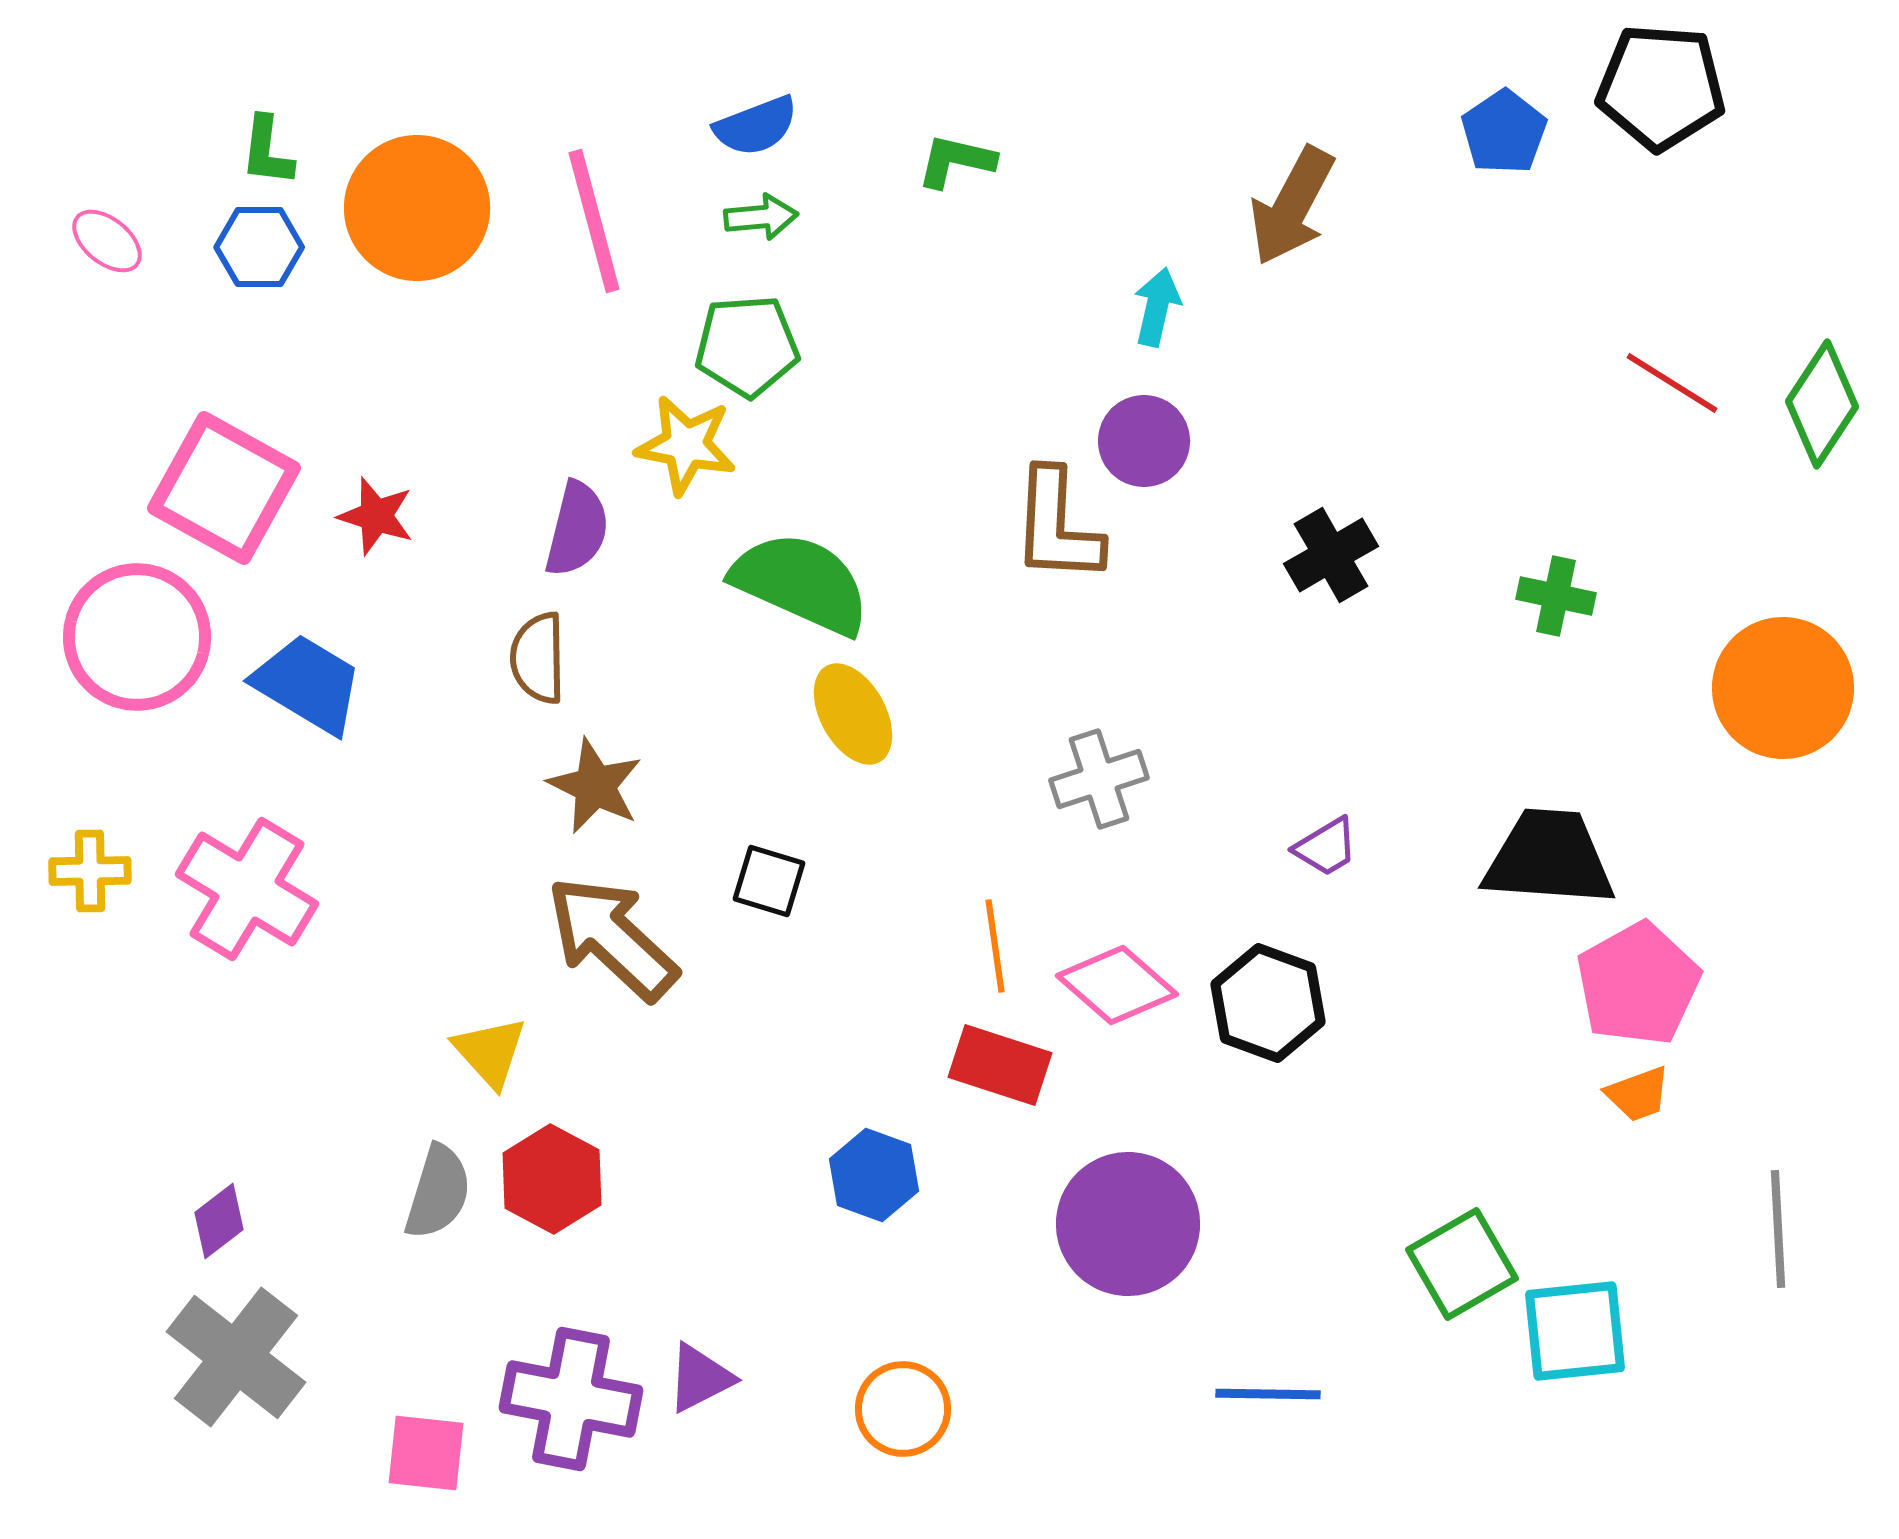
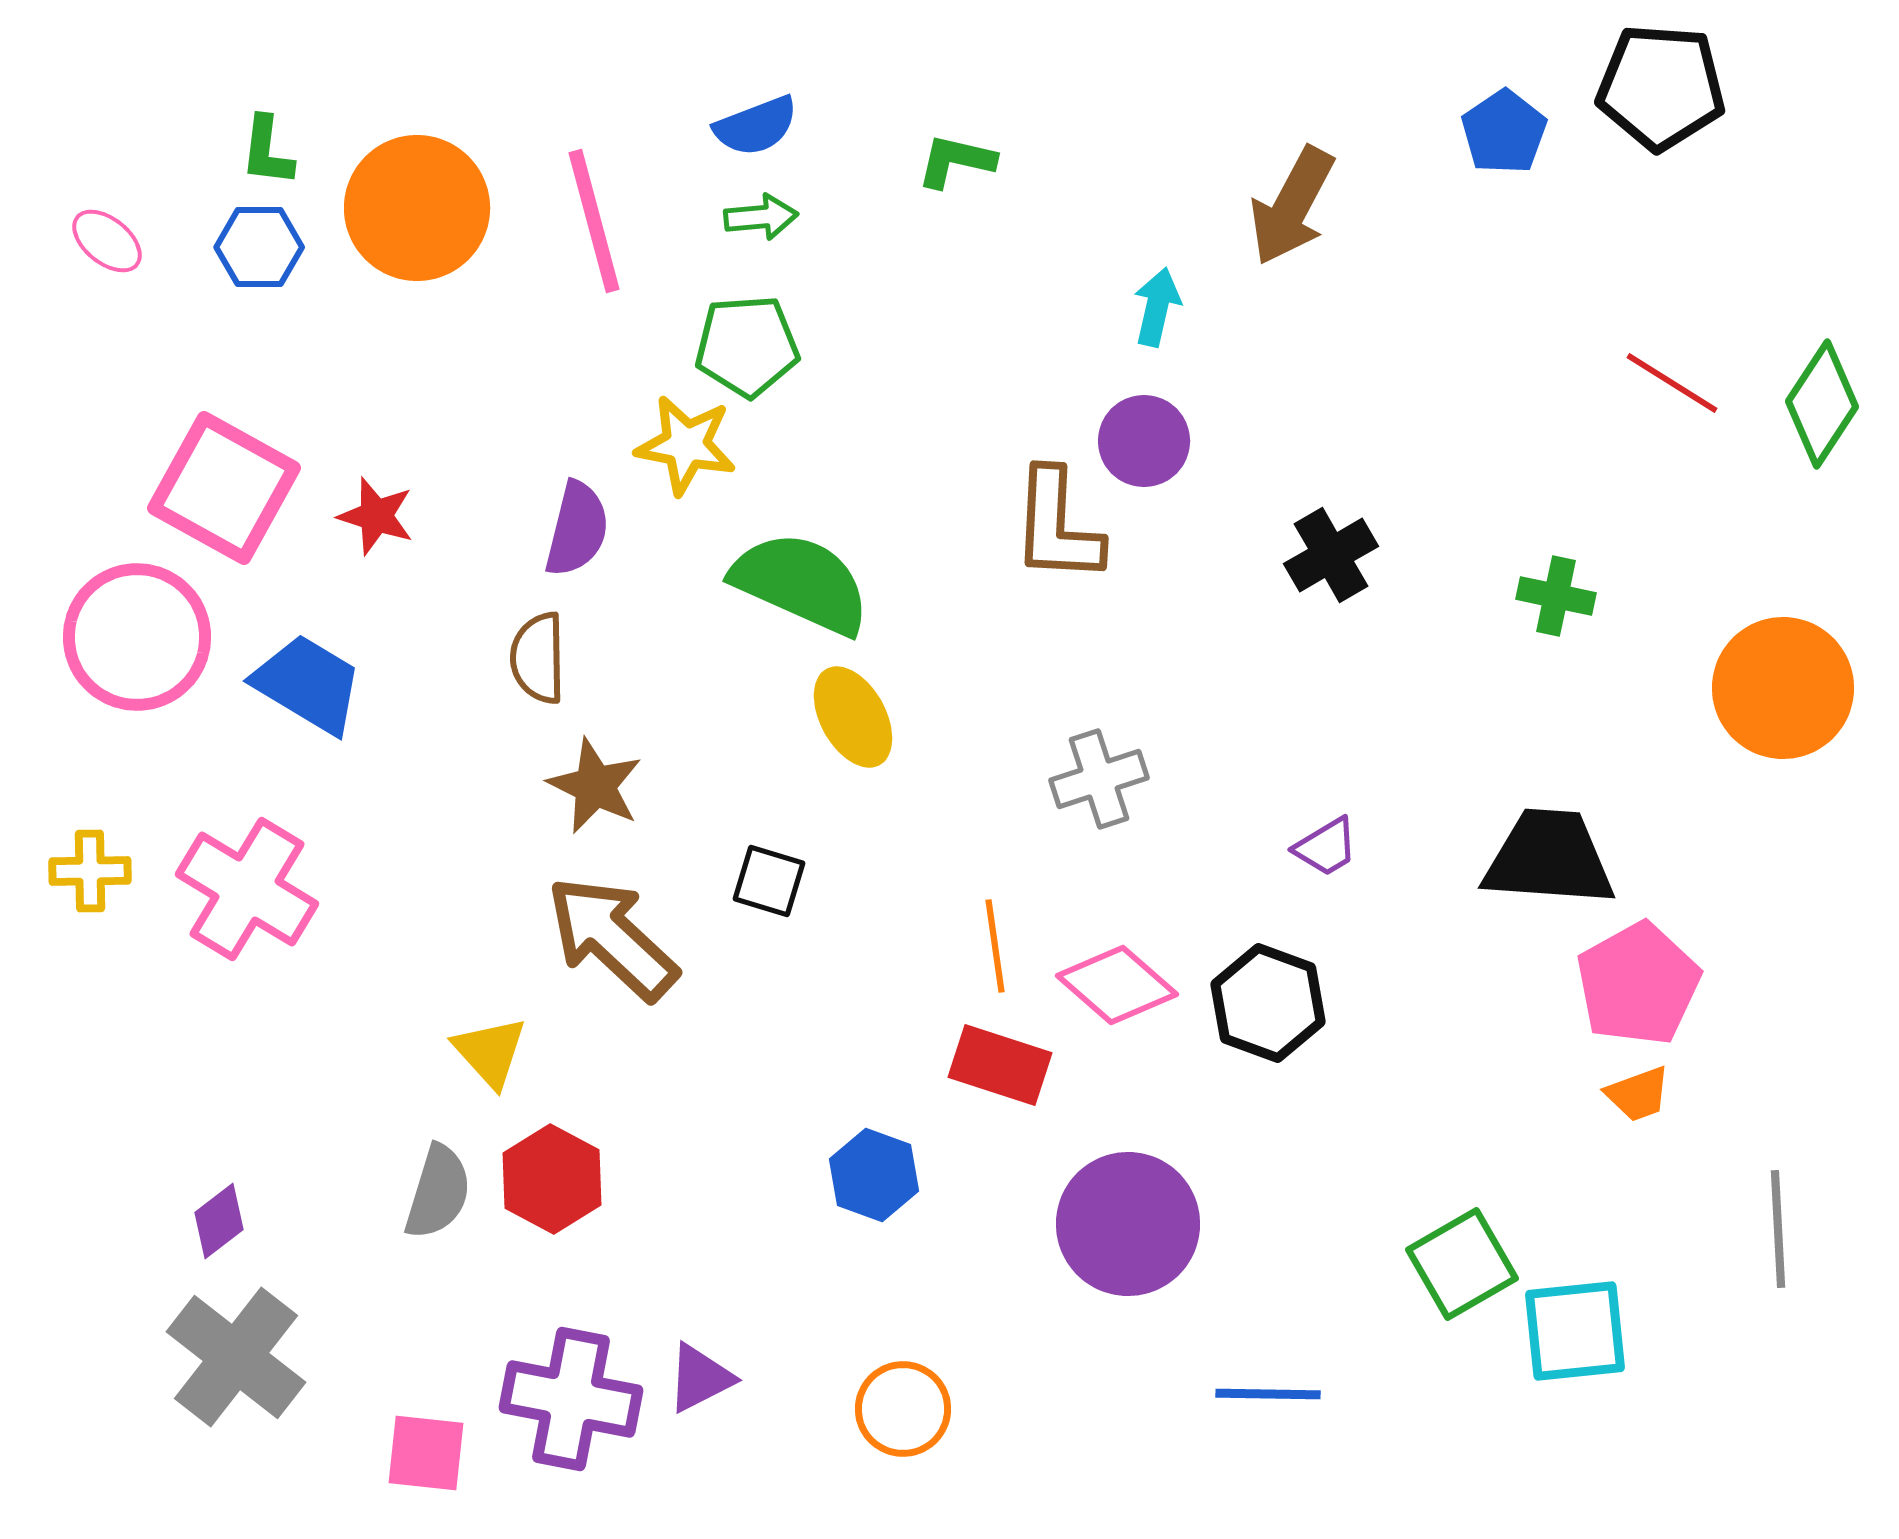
yellow ellipse at (853, 714): moved 3 px down
